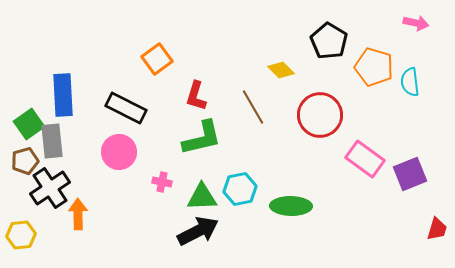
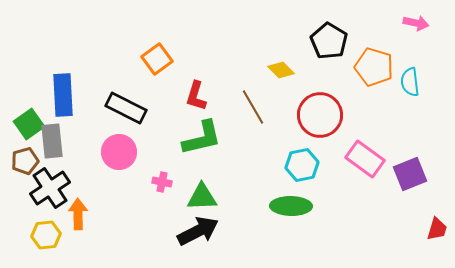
cyan hexagon: moved 62 px right, 24 px up
yellow hexagon: moved 25 px right
